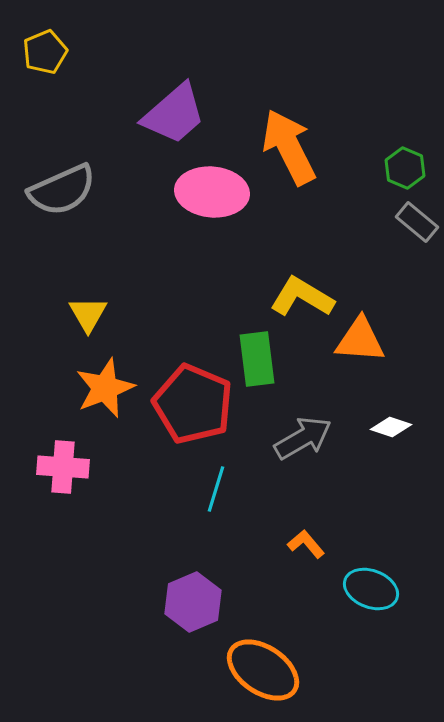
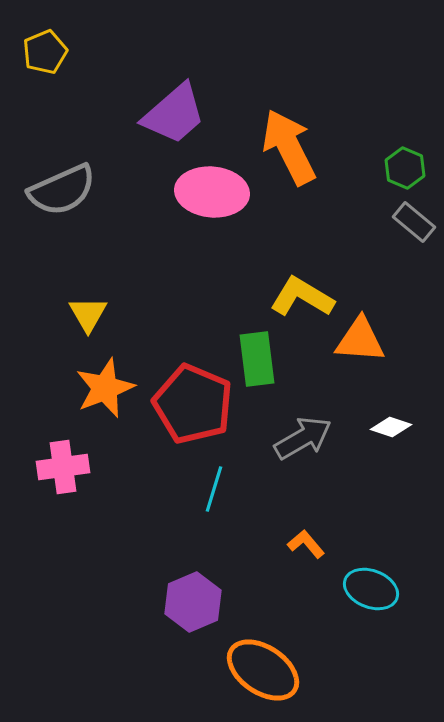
gray rectangle: moved 3 px left
pink cross: rotated 12 degrees counterclockwise
cyan line: moved 2 px left
